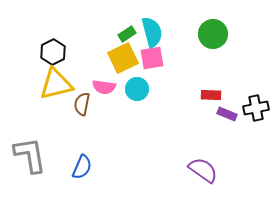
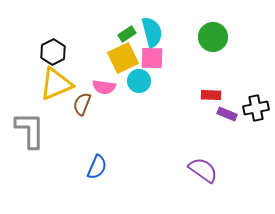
green circle: moved 3 px down
pink square: rotated 10 degrees clockwise
yellow triangle: rotated 9 degrees counterclockwise
cyan circle: moved 2 px right, 8 px up
brown semicircle: rotated 10 degrees clockwise
gray L-shape: moved 25 px up; rotated 9 degrees clockwise
blue semicircle: moved 15 px right
